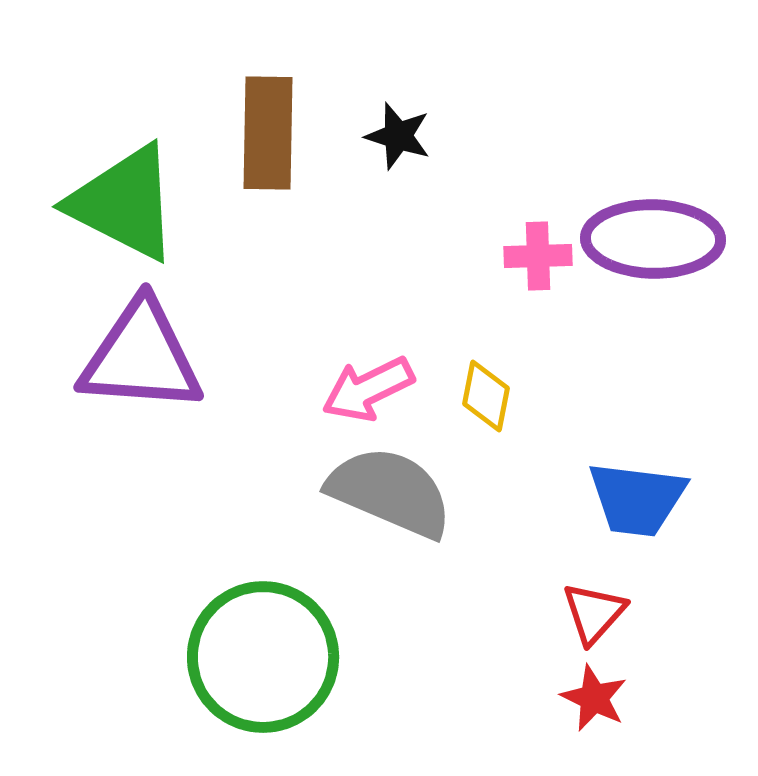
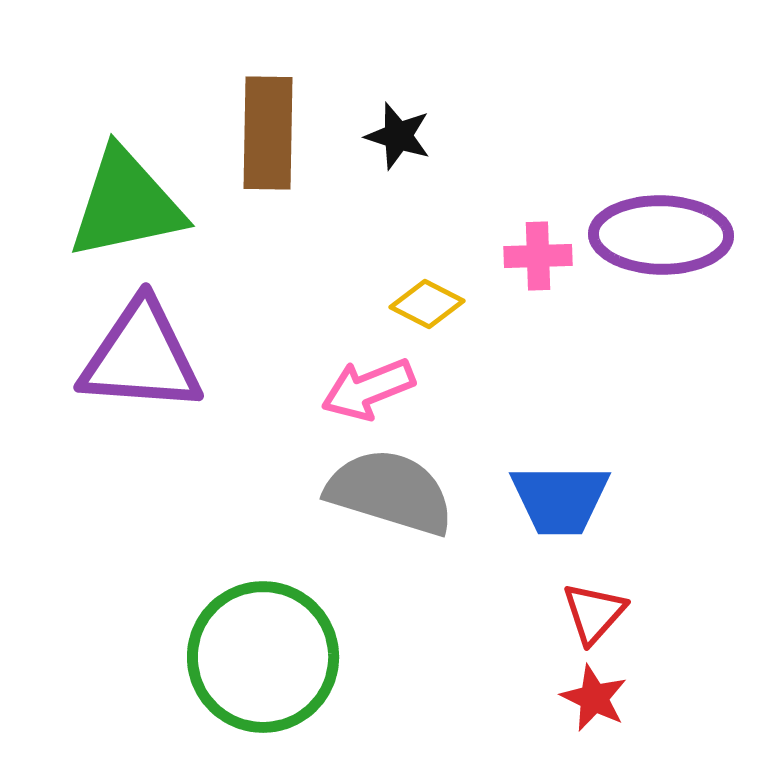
green triangle: moved 2 px right, 1 px down; rotated 39 degrees counterclockwise
purple ellipse: moved 8 px right, 4 px up
pink arrow: rotated 4 degrees clockwise
yellow diamond: moved 59 px left, 92 px up; rotated 74 degrees counterclockwise
gray semicircle: rotated 6 degrees counterclockwise
blue trapezoid: moved 77 px left; rotated 7 degrees counterclockwise
